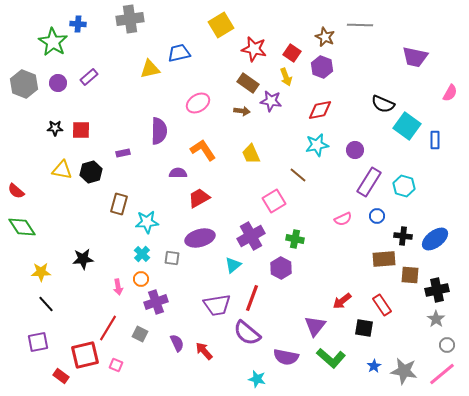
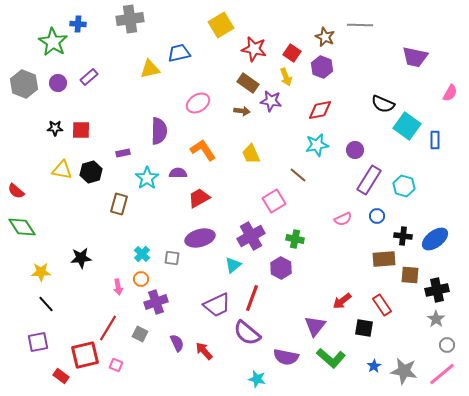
purple rectangle at (369, 182): moved 2 px up
cyan star at (147, 222): moved 44 px up; rotated 30 degrees counterclockwise
black star at (83, 259): moved 2 px left, 1 px up
purple trapezoid at (217, 305): rotated 16 degrees counterclockwise
